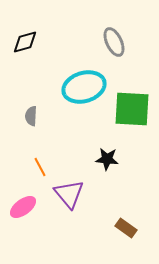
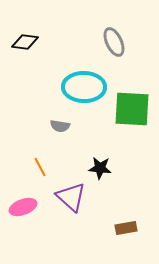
black diamond: rotated 24 degrees clockwise
cyan ellipse: rotated 18 degrees clockwise
gray semicircle: moved 29 px right, 10 px down; rotated 84 degrees counterclockwise
black star: moved 7 px left, 9 px down
purple triangle: moved 2 px right, 3 px down; rotated 8 degrees counterclockwise
pink ellipse: rotated 16 degrees clockwise
brown rectangle: rotated 45 degrees counterclockwise
